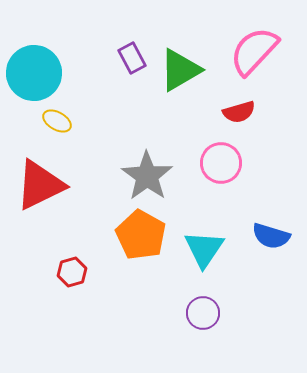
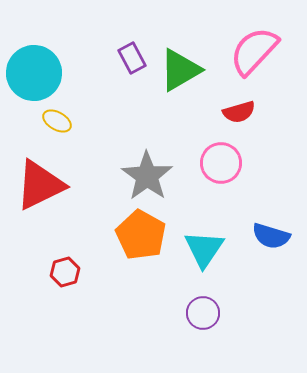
red hexagon: moved 7 px left
